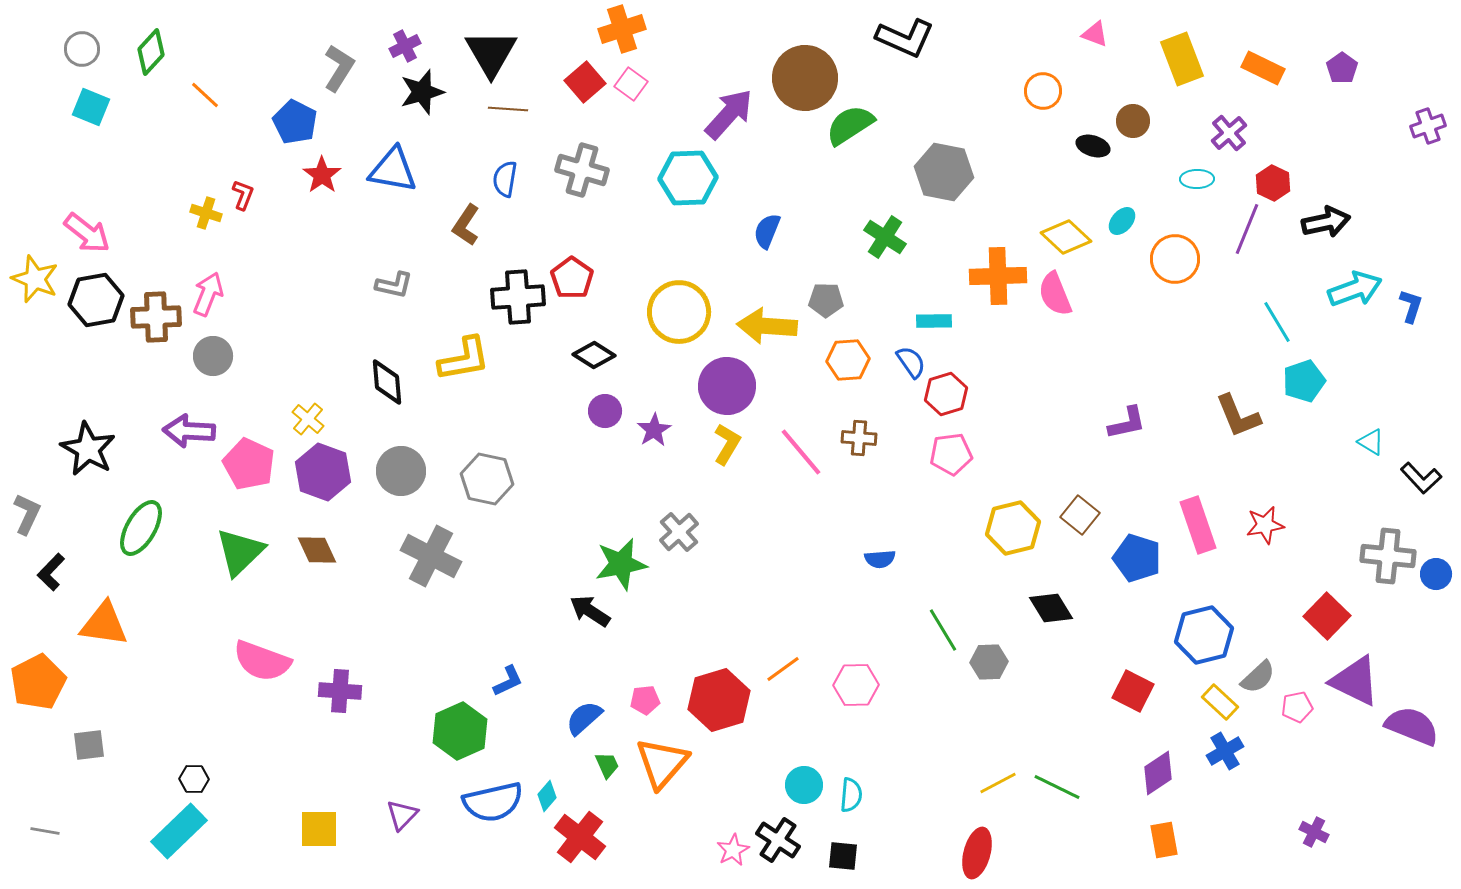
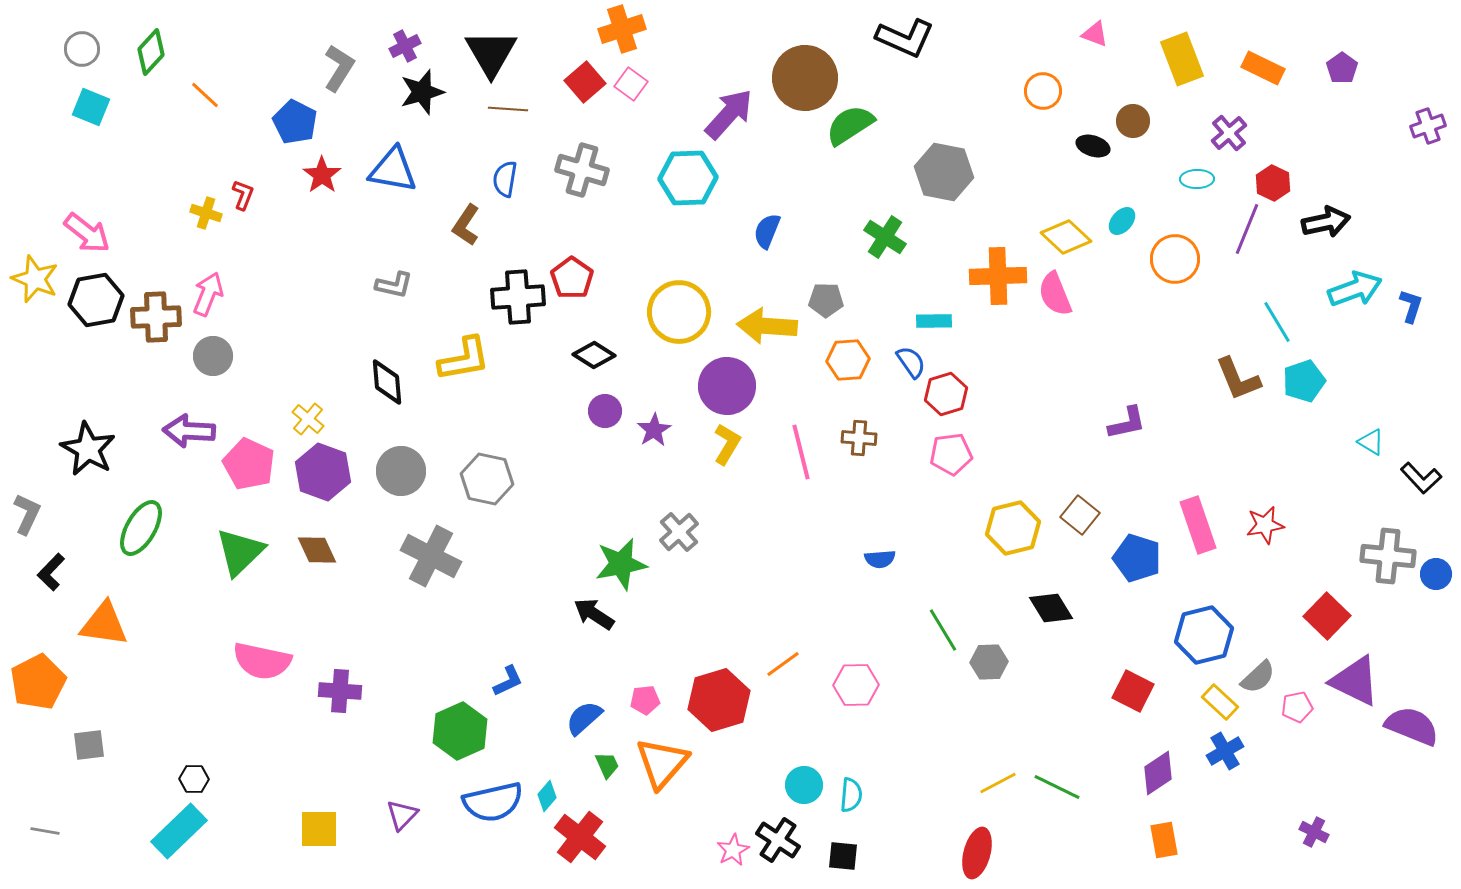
brown L-shape at (1238, 416): moved 37 px up
pink line at (801, 452): rotated 26 degrees clockwise
black arrow at (590, 611): moved 4 px right, 3 px down
pink semicircle at (262, 661): rotated 8 degrees counterclockwise
orange line at (783, 669): moved 5 px up
